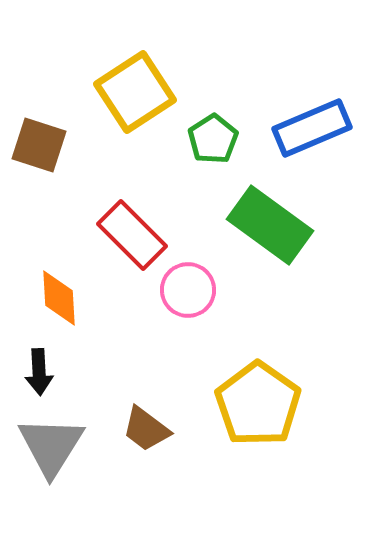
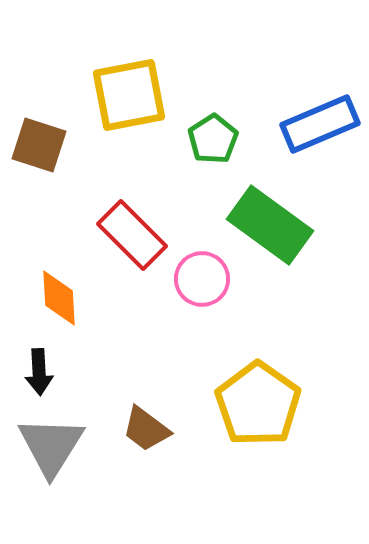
yellow square: moved 6 px left, 3 px down; rotated 22 degrees clockwise
blue rectangle: moved 8 px right, 4 px up
pink circle: moved 14 px right, 11 px up
